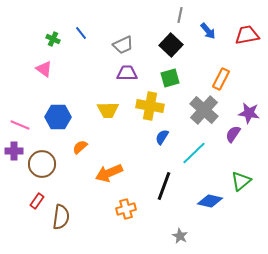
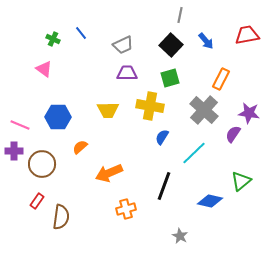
blue arrow: moved 2 px left, 10 px down
